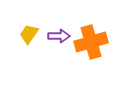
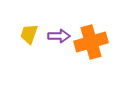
yellow trapezoid: rotated 15 degrees counterclockwise
